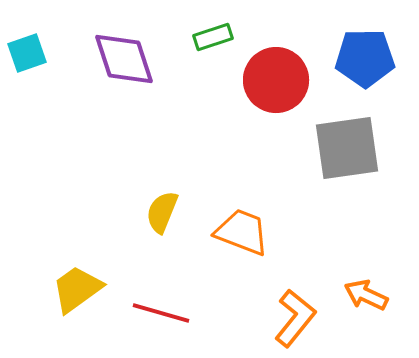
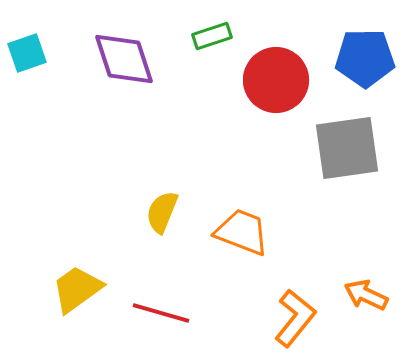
green rectangle: moved 1 px left, 1 px up
